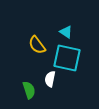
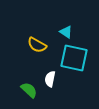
yellow semicircle: rotated 24 degrees counterclockwise
cyan square: moved 7 px right
green semicircle: rotated 30 degrees counterclockwise
